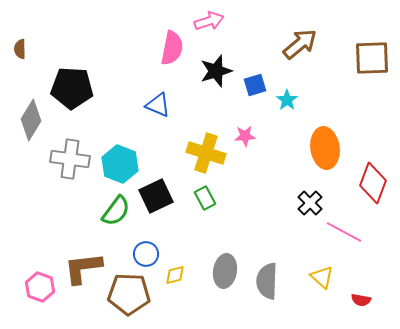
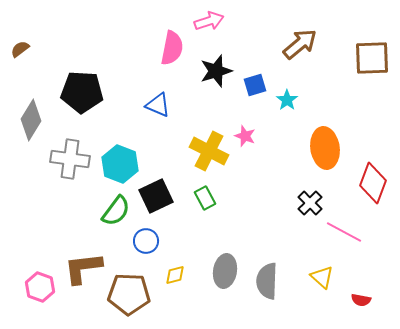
brown semicircle: rotated 54 degrees clockwise
black pentagon: moved 10 px right, 4 px down
pink star: rotated 25 degrees clockwise
yellow cross: moved 3 px right, 2 px up; rotated 9 degrees clockwise
blue circle: moved 13 px up
